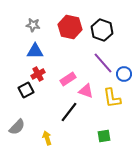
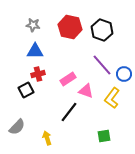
purple line: moved 1 px left, 2 px down
red cross: rotated 16 degrees clockwise
yellow L-shape: rotated 45 degrees clockwise
